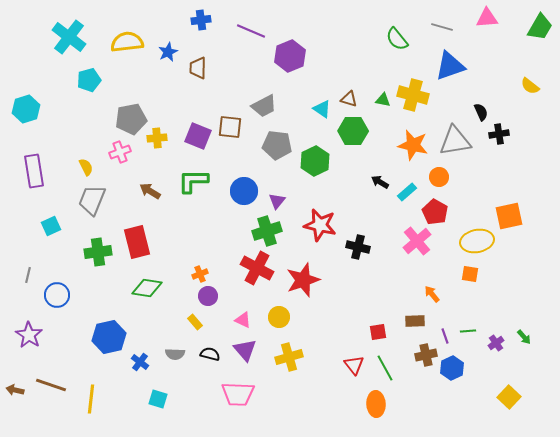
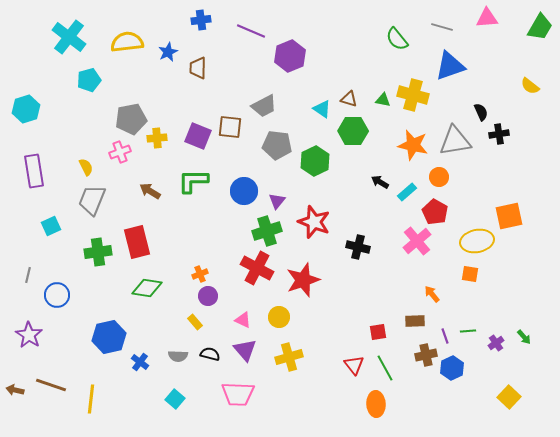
red star at (320, 225): moved 6 px left, 3 px up; rotated 8 degrees clockwise
gray semicircle at (175, 354): moved 3 px right, 2 px down
cyan square at (158, 399): moved 17 px right; rotated 24 degrees clockwise
